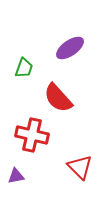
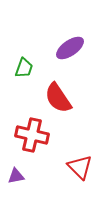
red semicircle: rotated 8 degrees clockwise
